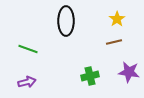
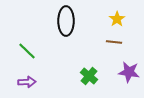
brown line: rotated 21 degrees clockwise
green line: moved 1 px left, 2 px down; rotated 24 degrees clockwise
green cross: moved 1 px left; rotated 36 degrees counterclockwise
purple arrow: rotated 12 degrees clockwise
